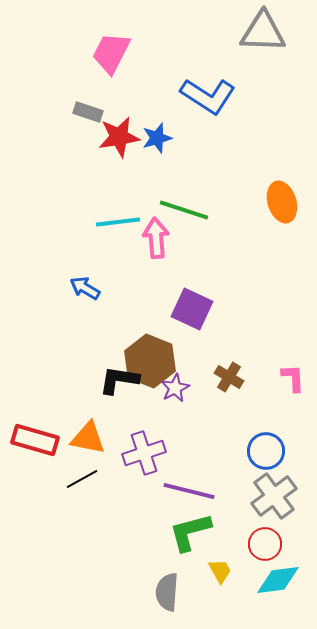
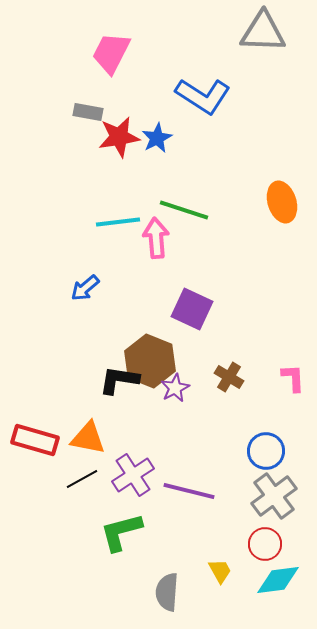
blue L-shape: moved 5 px left
gray rectangle: rotated 8 degrees counterclockwise
blue star: rotated 12 degrees counterclockwise
blue arrow: rotated 72 degrees counterclockwise
purple cross: moved 11 px left, 22 px down; rotated 15 degrees counterclockwise
green L-shape: moved 69 px left
